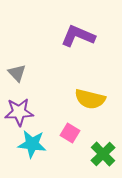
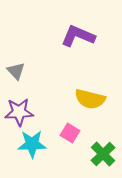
gray triangle: moved 1 px left, 2 px up
cyan star: rotated 8 degrees counterclockwise
